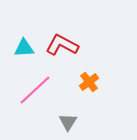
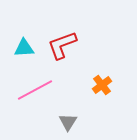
red L-shape: rotated 48 degrees counterclockwise
orange cross: moved 13 px right, 3 px down
pink line: rotated 15 degrees clockwise
